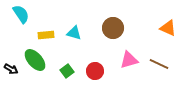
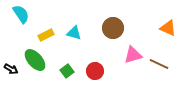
yellow rectangle: rotated 21 degrees counterclockwise
pink triangle: moved 4 px right, 5 px up
